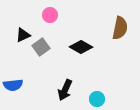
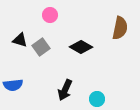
black triangle: moved 3 px left, 5 px down; rotated 42 degrees clockwise
